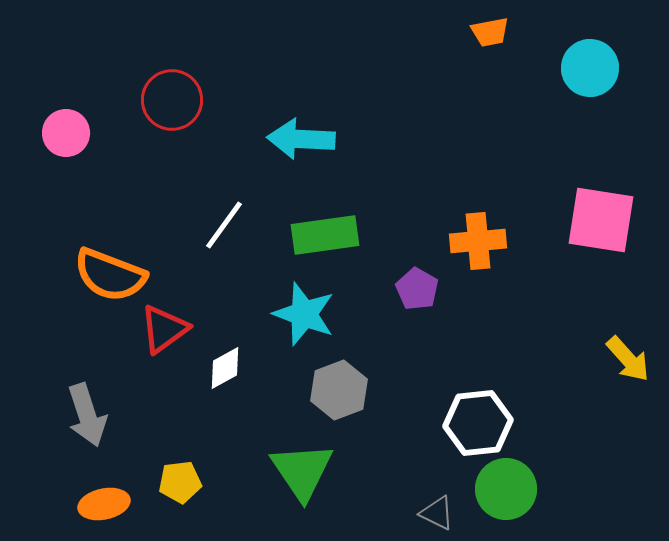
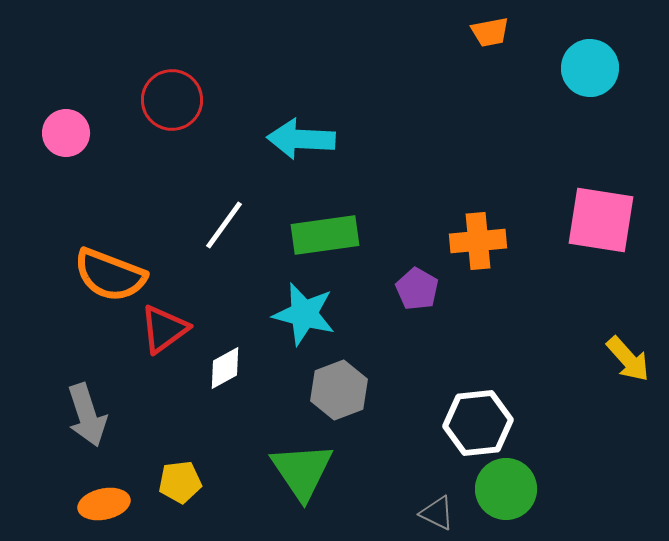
cyan star: rotated 6 degrees counterclockwise
